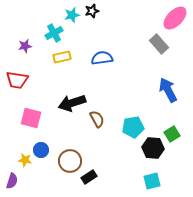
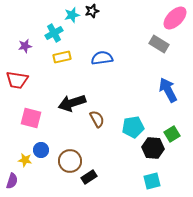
gray rectangle: rotated 18 degrees counterclockwise
